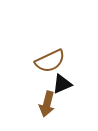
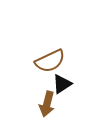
black triangle: rotated 10 degrees counterclockwise
